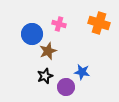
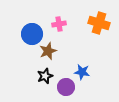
pink cross: rotated 24 degrees counterclockwise
